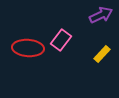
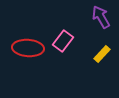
purple arrow: moved 2 px down; rotated 95 degrees counterclockwise
pink rectangle: moved 2 px right, 1 px down
